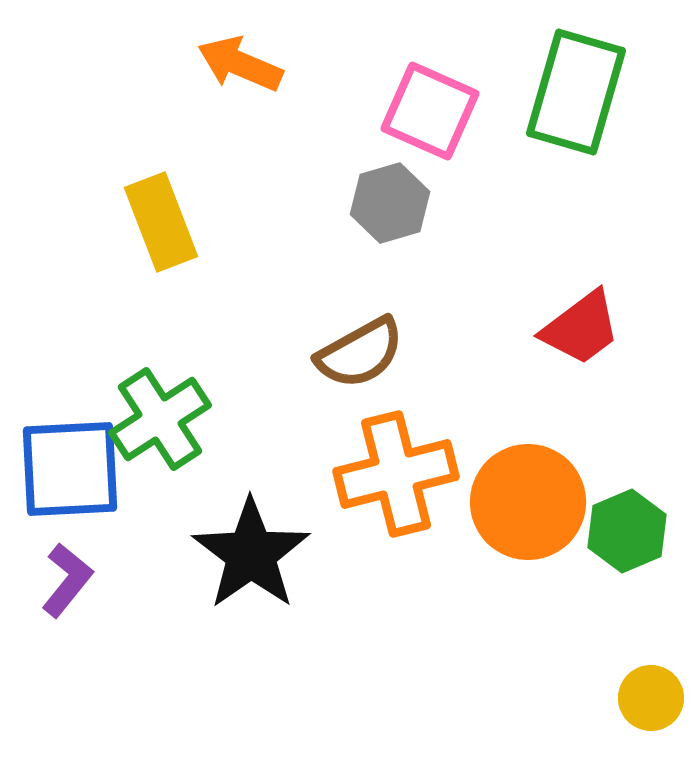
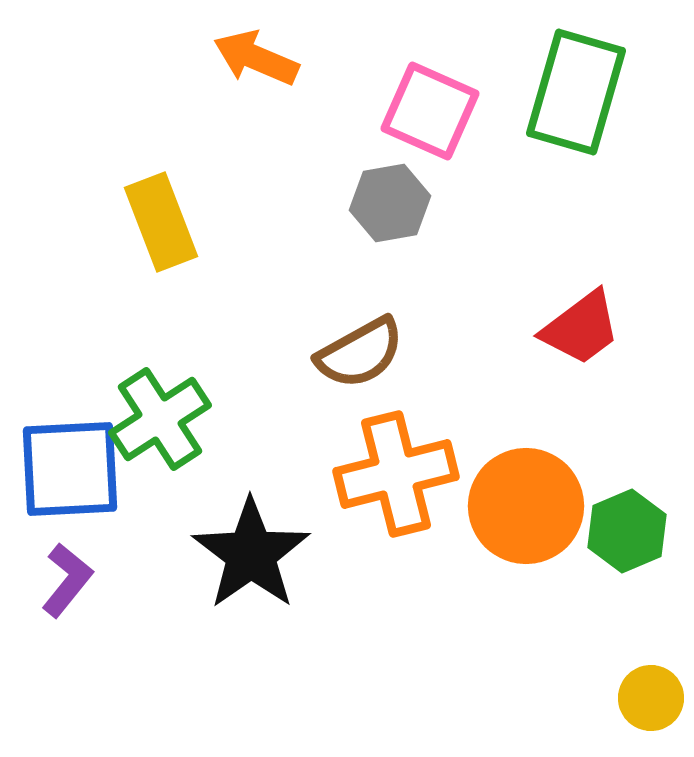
orange arrow: moved 16 px right, 6 px up
gray hexagon: rotated 6 degrees clockwise
orange circle: moved 2 px left, 4 px down
